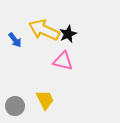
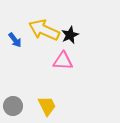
black star: moved 2 px right, 1 px down
pink triangle: rotated 10 degrees counterclockwise
yellow trapezoid: moved 2 px right, 6 px down
gray circle: moved 2 px left
